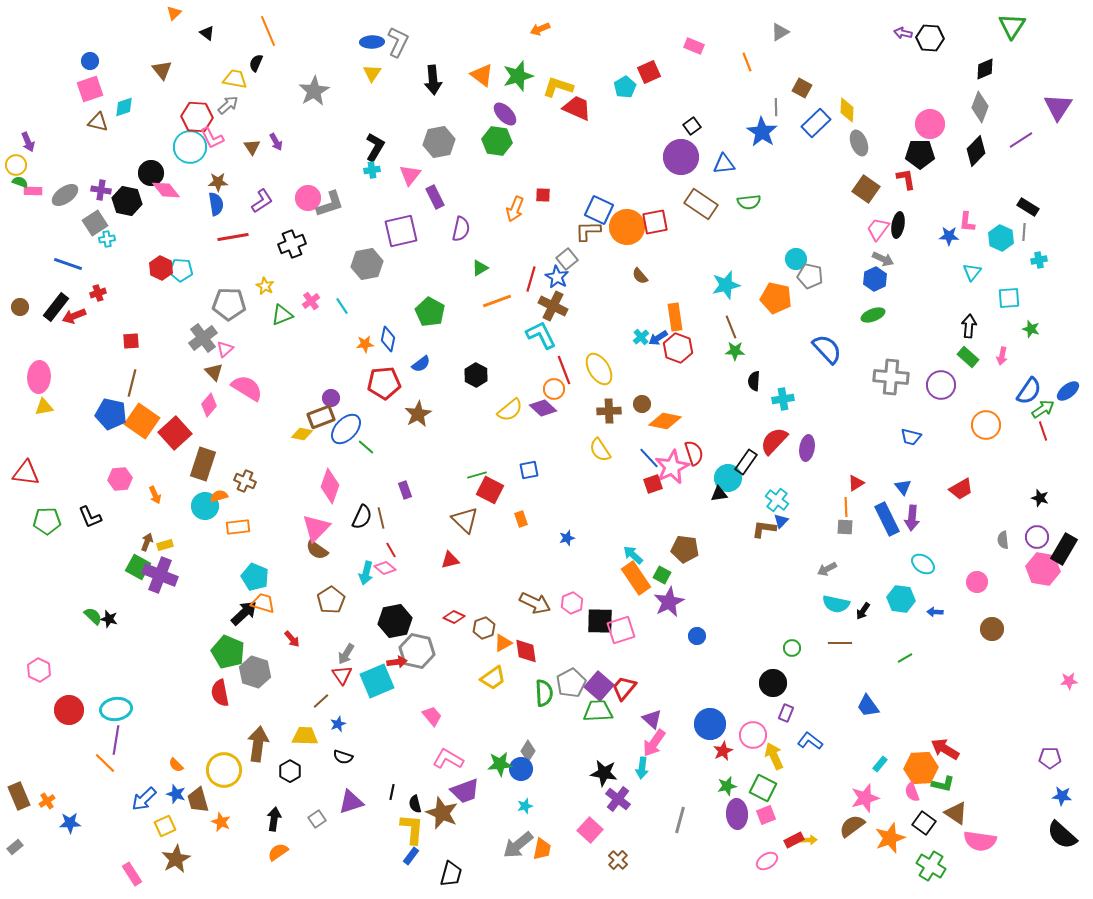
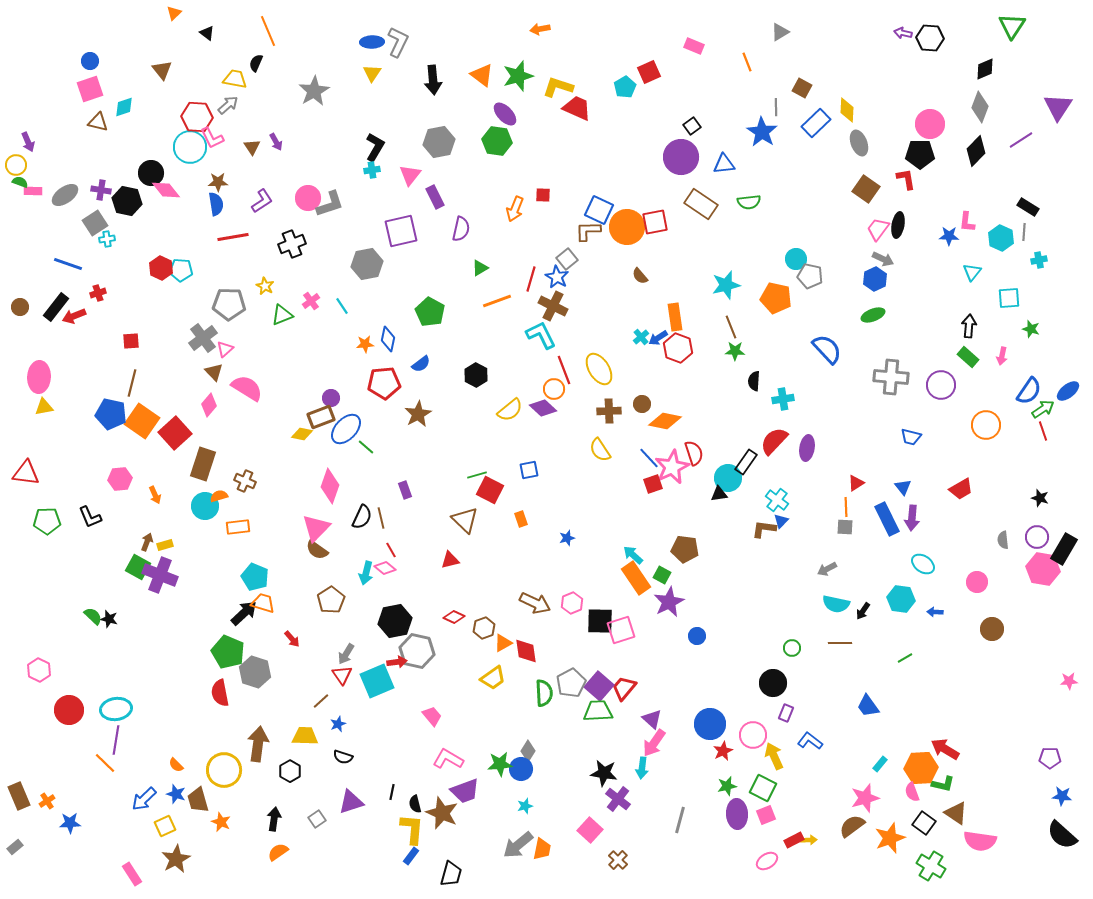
orange arrow at (540, 29): rotated 12 degrees clockwise
